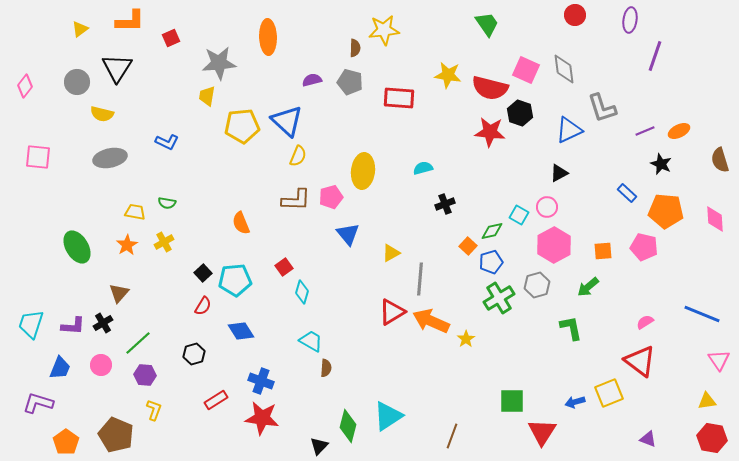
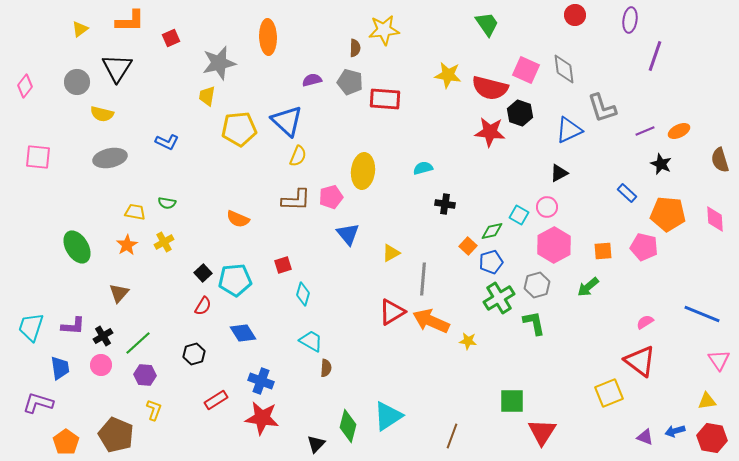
gray star at (219, 63): rotated 8 degrees counterclockwise
red rectangle at (399, 98): moved 14 px left, 1 px down
yellow pentagon at (242, 126): moved 3 px left, 3 px down
black cross at (445, 204): rotated 30 degrees clockwise
orange pentagon at (666, 211): moved 2 px right, 3 px down
orange semicircle at (241, 223): moved 3 px left, 4 px up; rotated 45 degrees counterclockwise
red square at (284, 267): moved 1 px left, 2 px up; rotated 18 degrees clockwise
gray line at (420, 279): moved 3 px right
cyan diamond at (302, 292): moved 1 px right, 2 px down
black cross at (103, 323): moved 13 px down
cyan trapezoid at (31, 324): moved 3 px down
green L-shape at (571, 328): moved 37 px left, 5 px up
blue diamond at (241, 331): moved 2 px right, 2 px down
yellow star at (466, 339): moved 2 px right, 2 px down; rotated 30 degrees counterclockwise
blue trapezoid at (60, 368): rotated 30 degrees counterclockwise
blue arrow at (575, 402): moved 100 px right, 29 px down
purple triangle at (648, 439): moved 3 px left, 2 px up
black triangle at (319, 446): moved 3 px left, 2 px up
